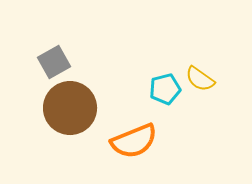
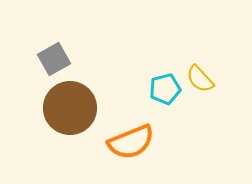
gray square: moved 3 px up
yellow semicircle: rotated 12 degrees clockwise
orange semicircle: moved 3 px left, 1 px down
